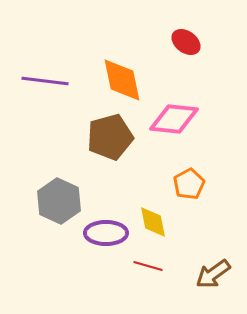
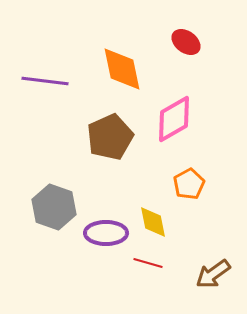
orange diamond: moved 11 px up
pink diamond: rotated 36 degrees counterclockwise
brown pentagon: rotated 9 degrees counterclockwise
gray hexagon: moved 5 px left, 6 px down; rotated 6 degrees counterclockwise
red line: moved 3 px up
